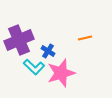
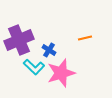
blue cross: moved 1 px right, 1 px up
